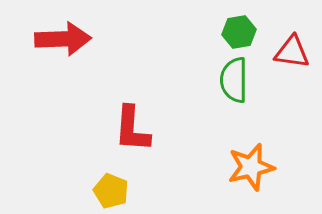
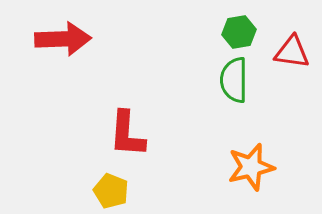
red L-shape: moved 5 px left, 5 px down
